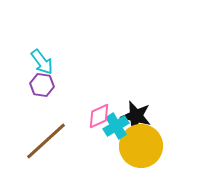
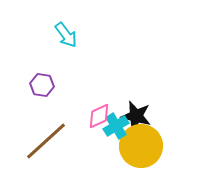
cyan arrow: moved 24 px right, 27 px up
